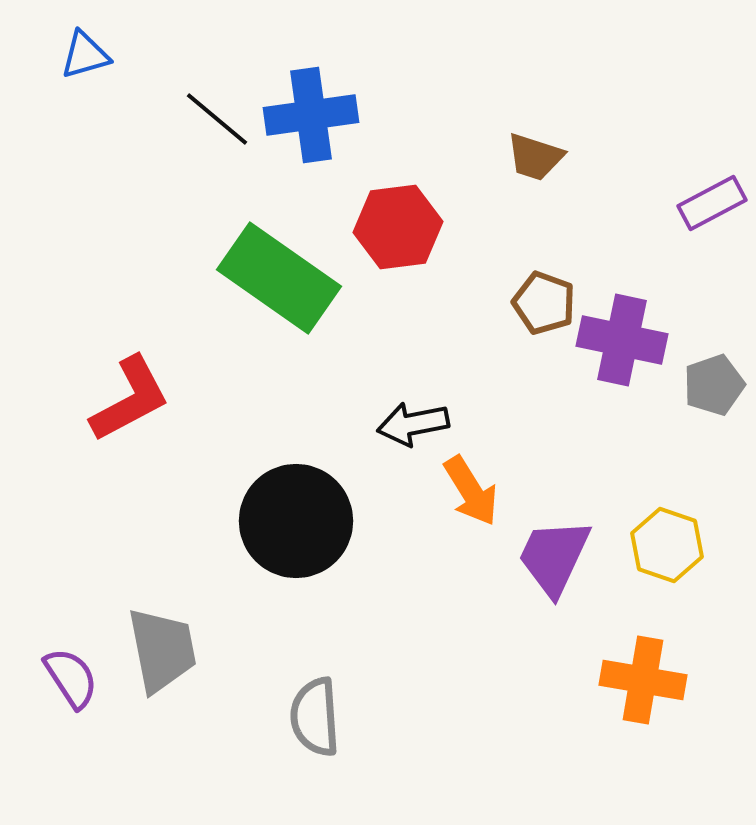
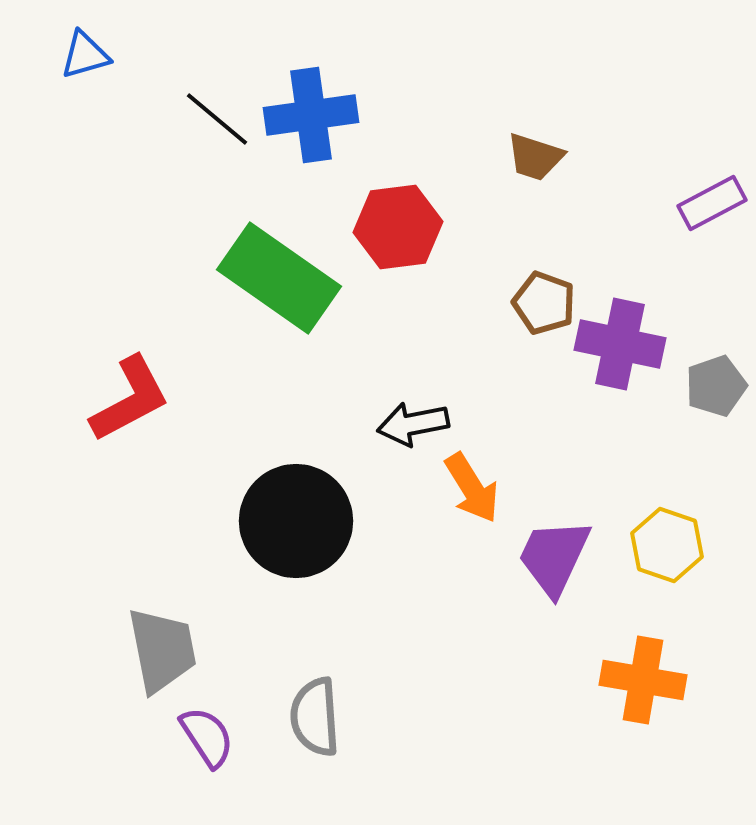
purple cross: moved 2 px left, 4 px down
gray pentagon: moved 2 px right, 1 px down
orange arrow: moved 1 px right, 3 px up
purple semicircle: moved 136 px right, 59 px down
